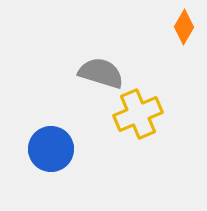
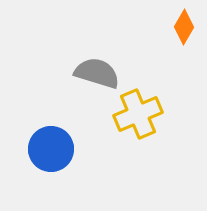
gray semicircle: moved 4 px left
